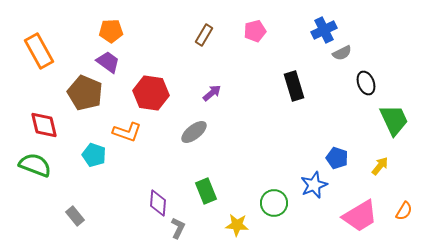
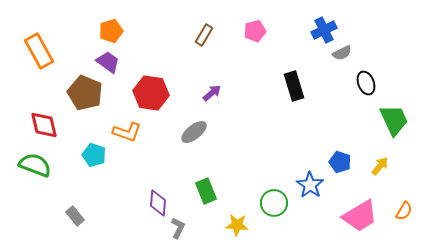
orange pentagon: rotated 15 degrees counterclockwise
blue pentagon: moved 3 px right, 4 px down
blue star: moved 4 px left; rotated 16 degrees counterclockwise
